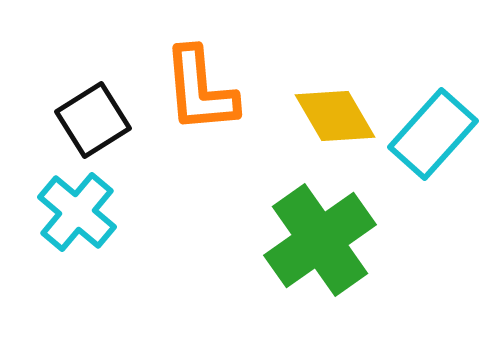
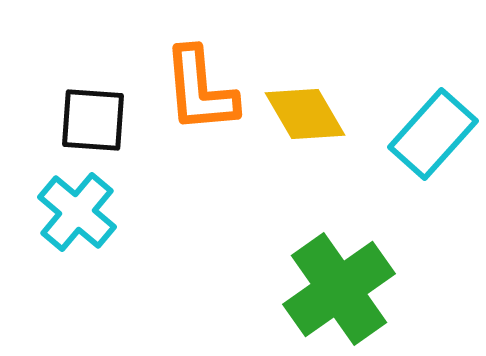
yellow diamond: moved 30 px left, 2 px up
black square: rotated 36 degrees clockwise
green cross: moved 19 px right, 49 px down
